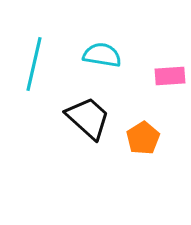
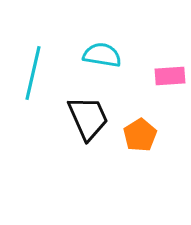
cyan line: moved 1 px left, 9 px down
black trapezoid: rotated 24 degrees clockwise
orange pentagon: moved 3 px left, 3 px up
